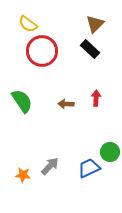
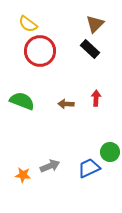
red circle: moved 2 px left
green semicircle: rotated 35 degrees counterclockwise
gray arrow: rotated 24 degrees clockwise
